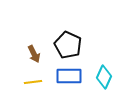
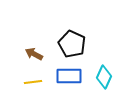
black pentagon: moved 4 px right, 1 px up
brown arrow: rotated 144 degrees clockwise
